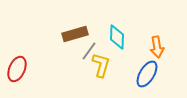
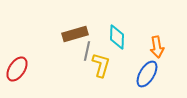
gray line: moved 2 px left; rotated 24 degrees counterclockwise
red ellipse: rotated 10 degrees clockwise
